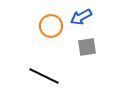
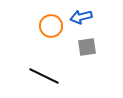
blue arrow: rotated 15 degrees clockwise
